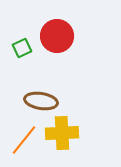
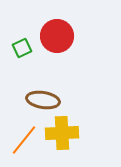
brown ellipse: moved 2 px right, 1 px up
